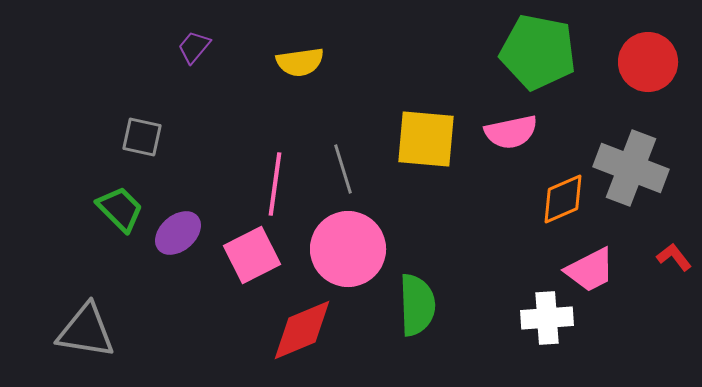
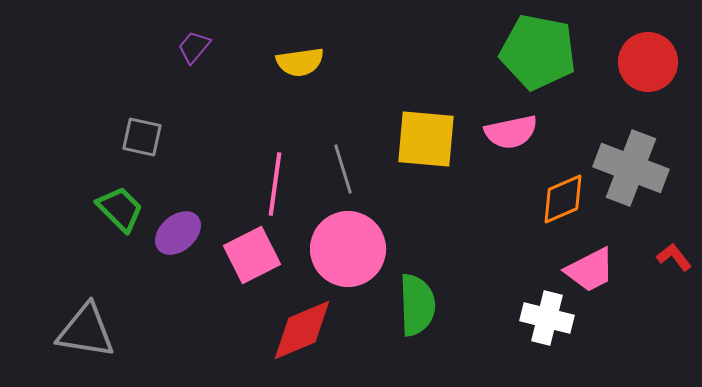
white cross: rotated 18 degrees clockwise
